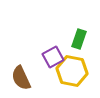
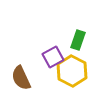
green rectangle: moved 1 px left, 1 px down
yellow hexagon: rotated 16 degrees clockwise
